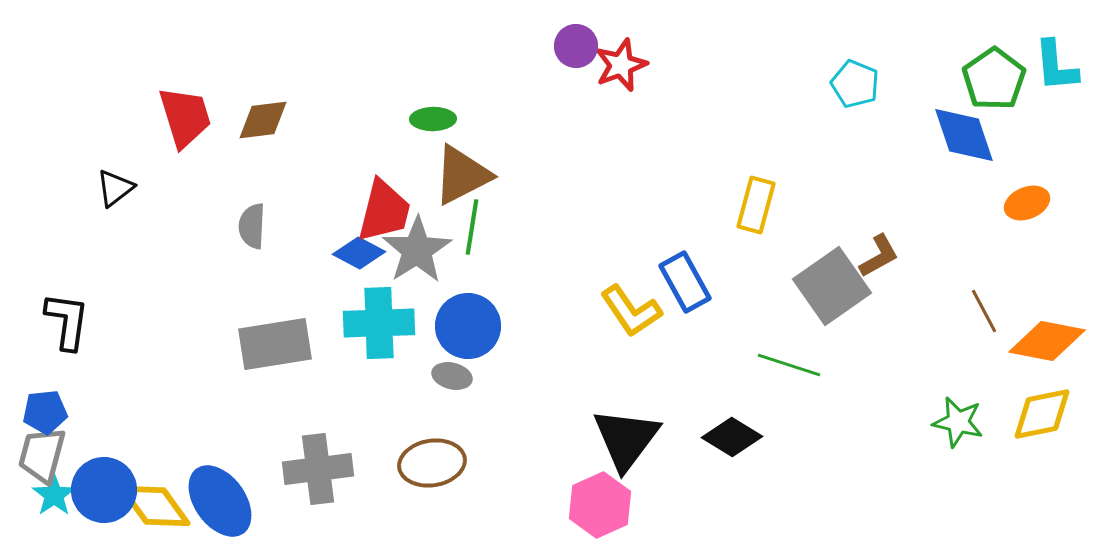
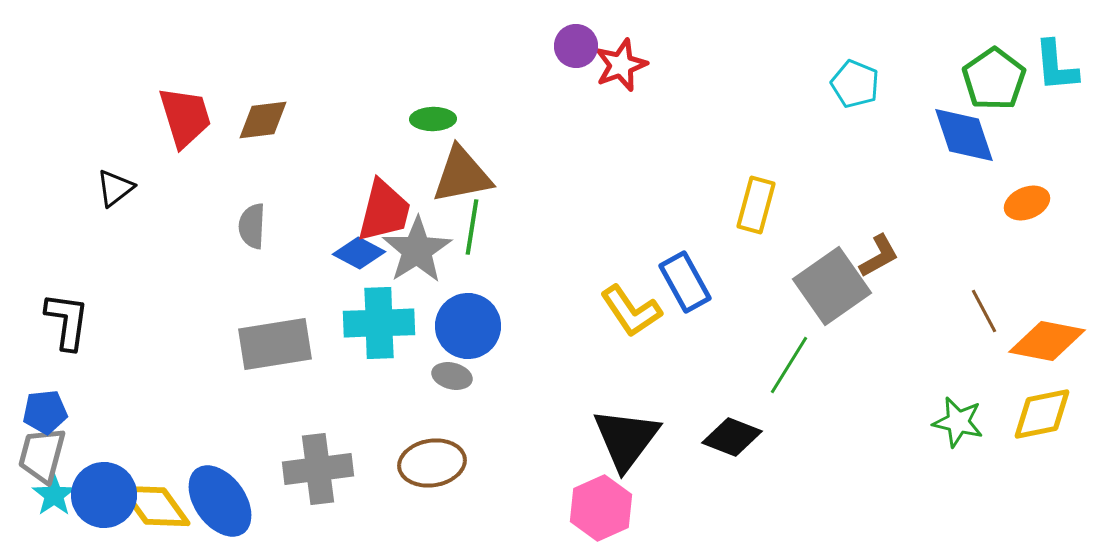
brown triangle at (462, 175): rotated 16 degrees clockwise
green line at (789, 365): rotated 76 degrees counterclockwise
black diamond at (732, 437): rotated 10 degrees counterclockwise
blue circle at (104, 490): moved 5 px down
pink hexagon at (600, 505): moved 1 px right, 3 px down
